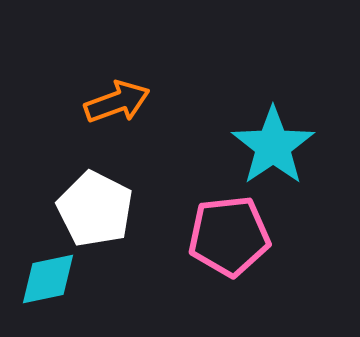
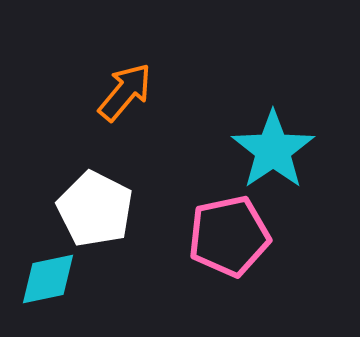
orange arrow: moved 8 px right, 10 px up; rotated 30 degrees counterclockwise
cyan star: moved 4 px down
pink pentagon: rotated 6 degrees counterclockwise
